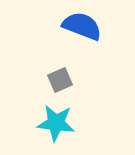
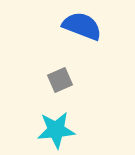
cyan star: moved 7 px down; rotated 12 degrees counterclockwise
